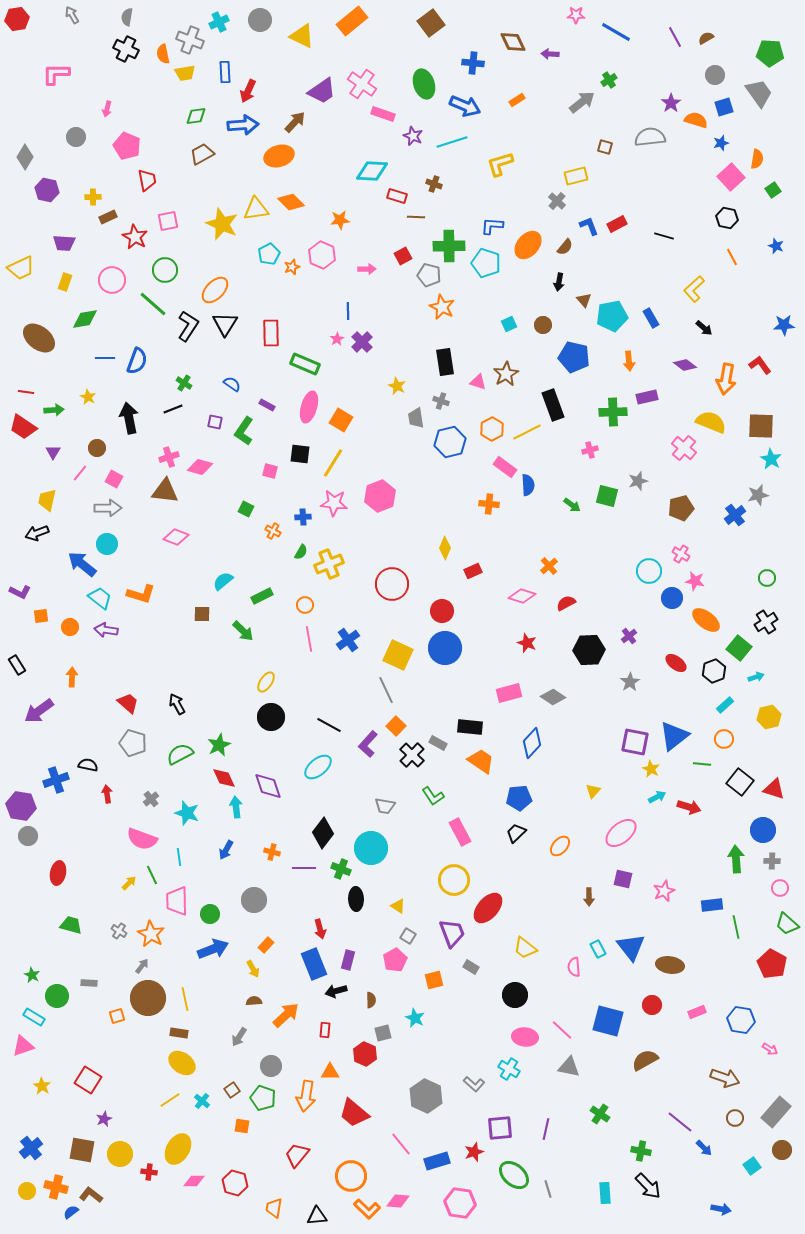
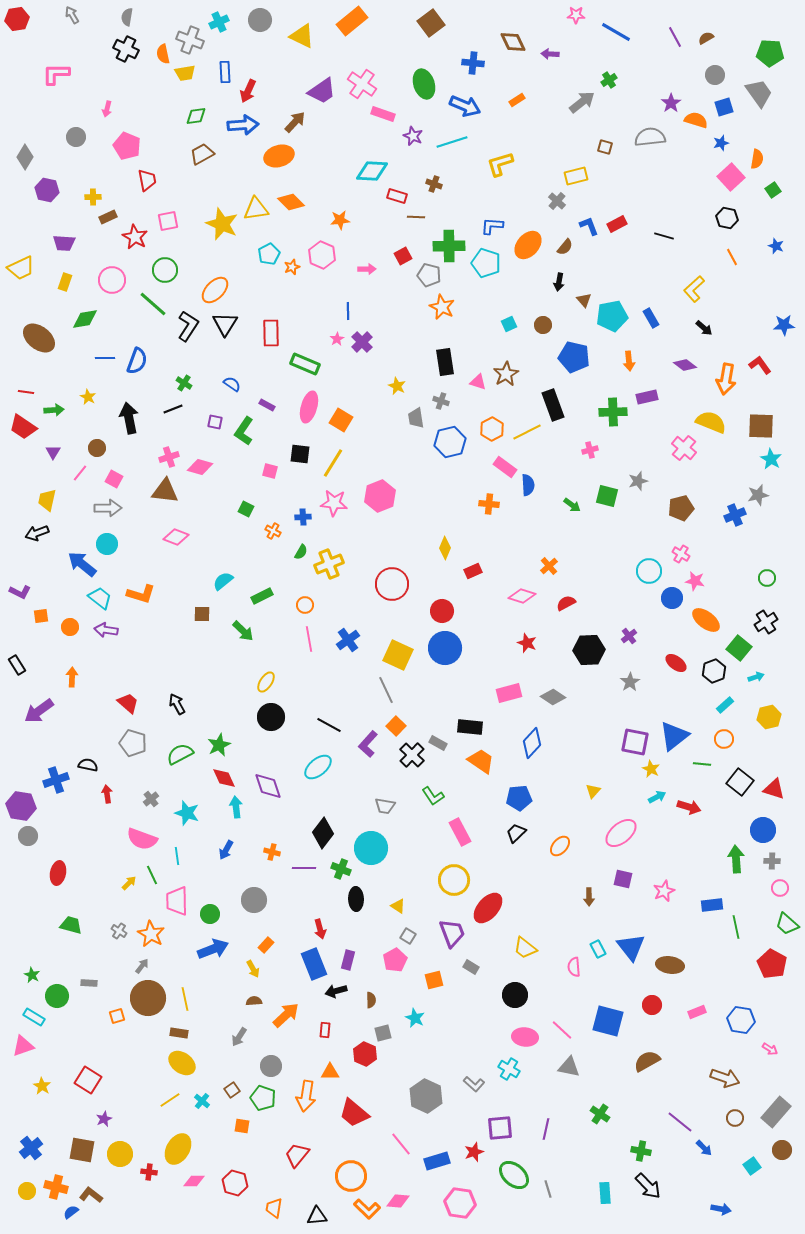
blue cross at (735, 515): rotated 15 degrees clockwise
cyan line at (179, 857): moved 2 px left, 1 px up
brown semicircle at (645, 1060): moved 2 px right, 1 px down
